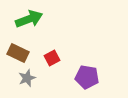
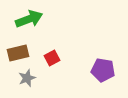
brown rectangle: rotated 40 degrees counterclockwise
purple pentagon: moved 16 px right, 7 px up
